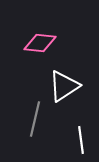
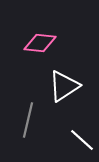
gray line: moved 7 px left, 1 px down
white line: moved 1 px right; rotated 40 degrees counterclockwise
